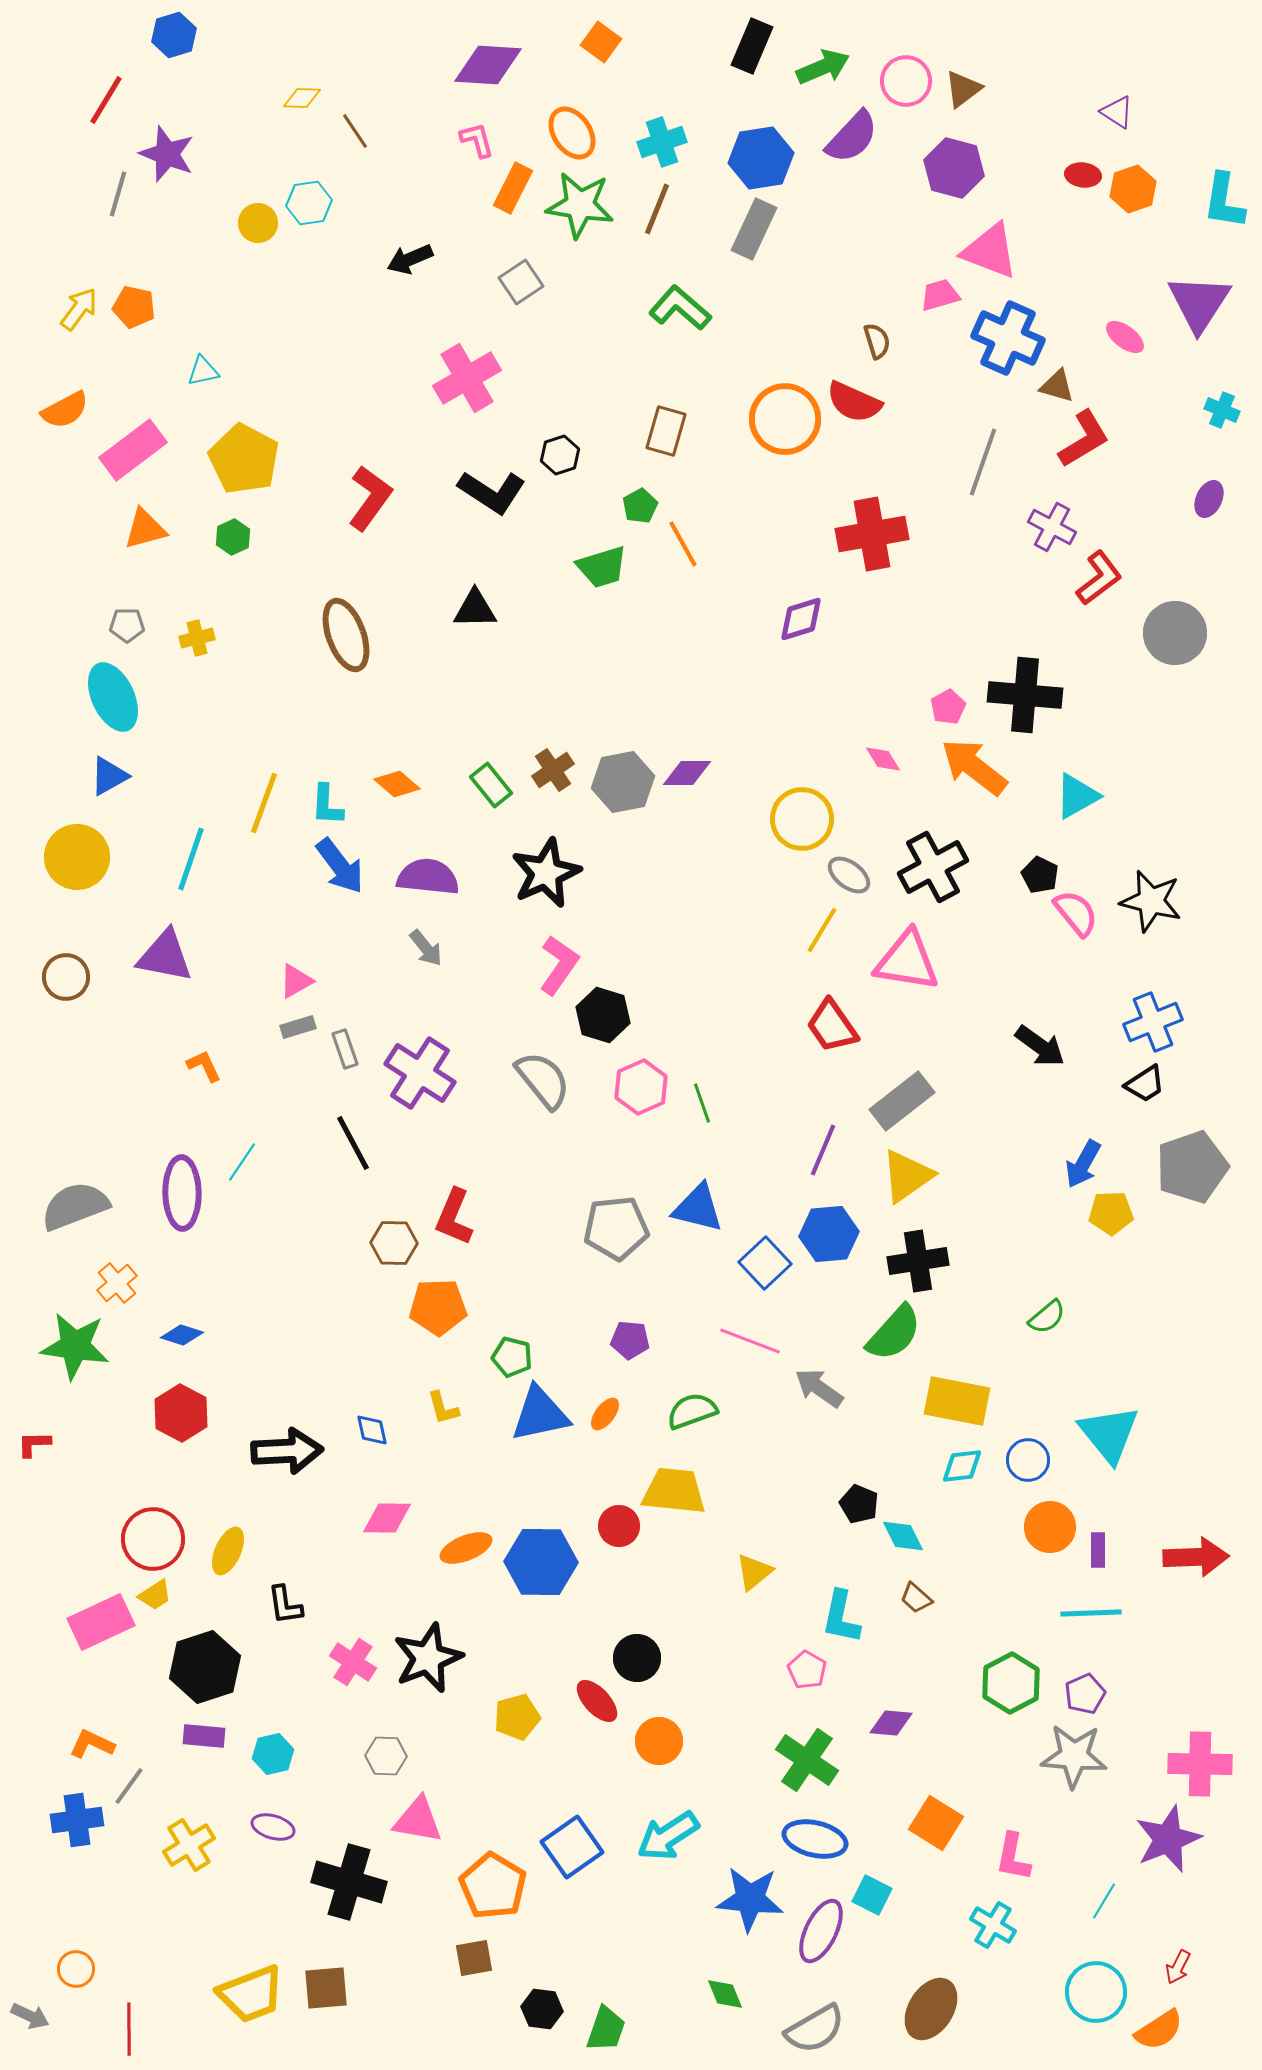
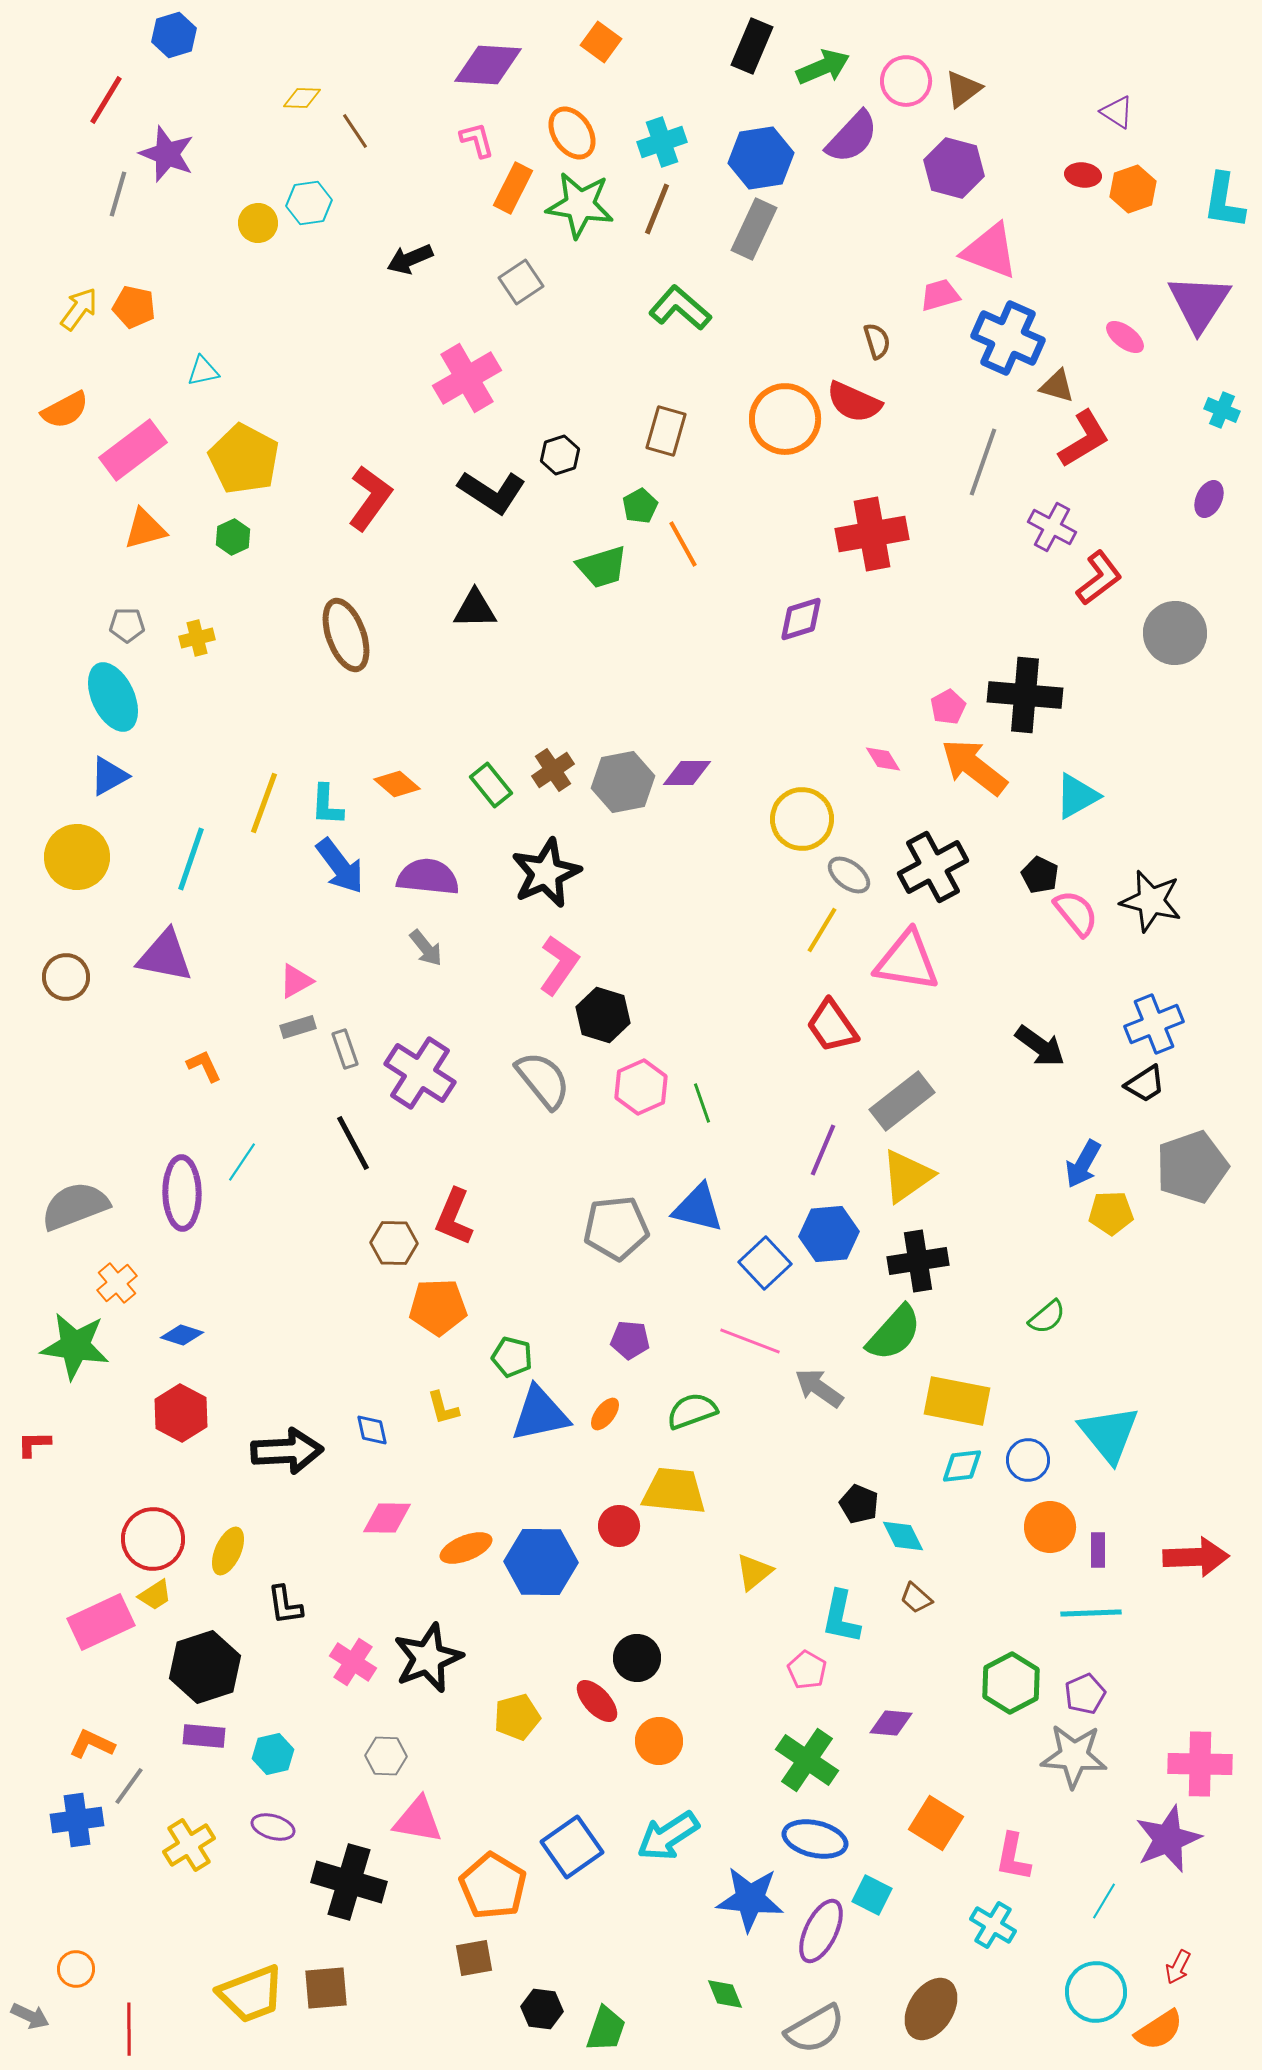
blue cross at (1153, 1022): moved 1 px right, 2 px down
